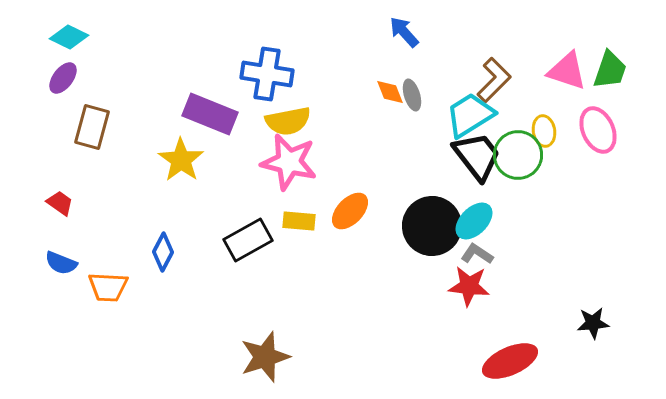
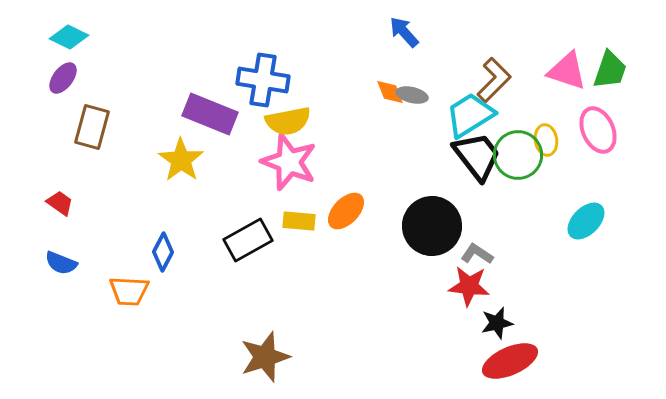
blue cross: moved 4 px left, 6 px down
gray ellipse: rotated 60 degrees counterclockwise
yellow ellipse: moved 2 px right, 9 px down
pink star: rotated 8 degrees clockwise
orange ellipse: moved 4 px left
cyan ellipse: moved 112 px right
orange trapezoid: moved 21 px right, 4 px down
black star: moved 96 px left; rotated 8 degrees counterclockwise
